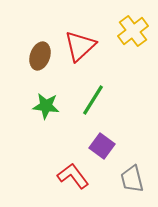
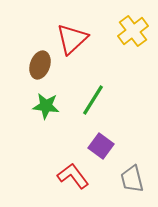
red triangle: moved 8 px left, 7 px up
brown ellipse: moved 9 px down
purple square: moved 1 px left
